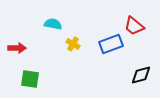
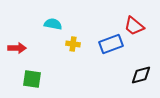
yellow cross: rotated 24 degrees counterclockwise
green square: moved 2 px right
